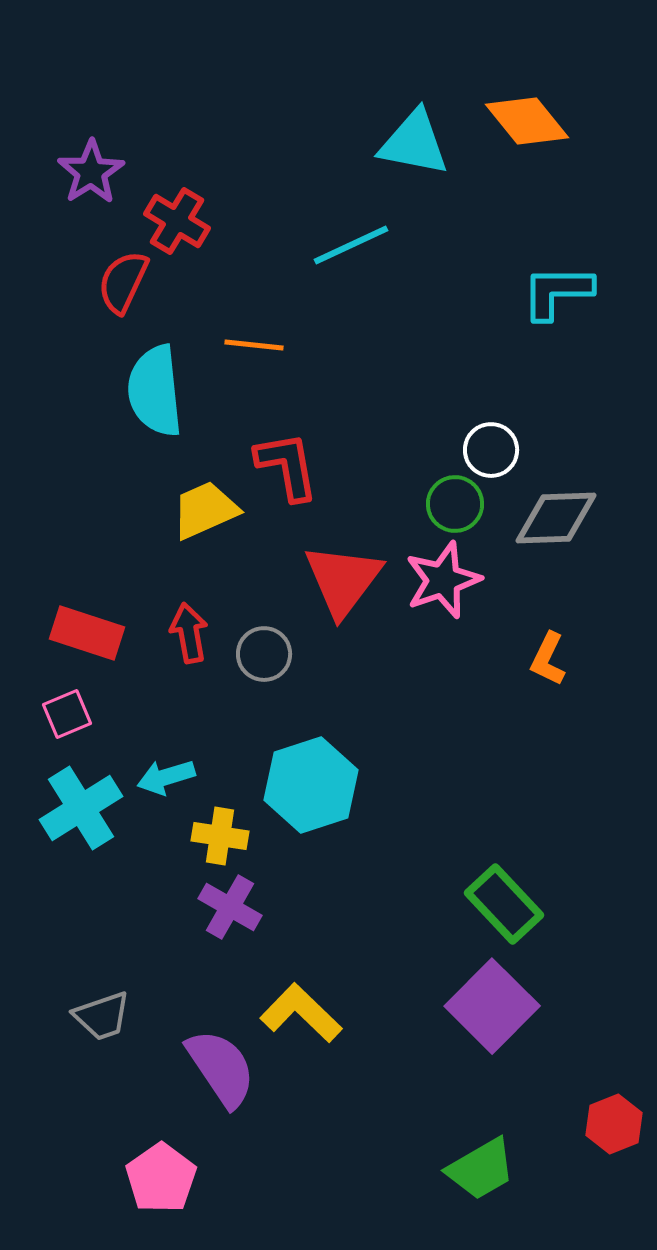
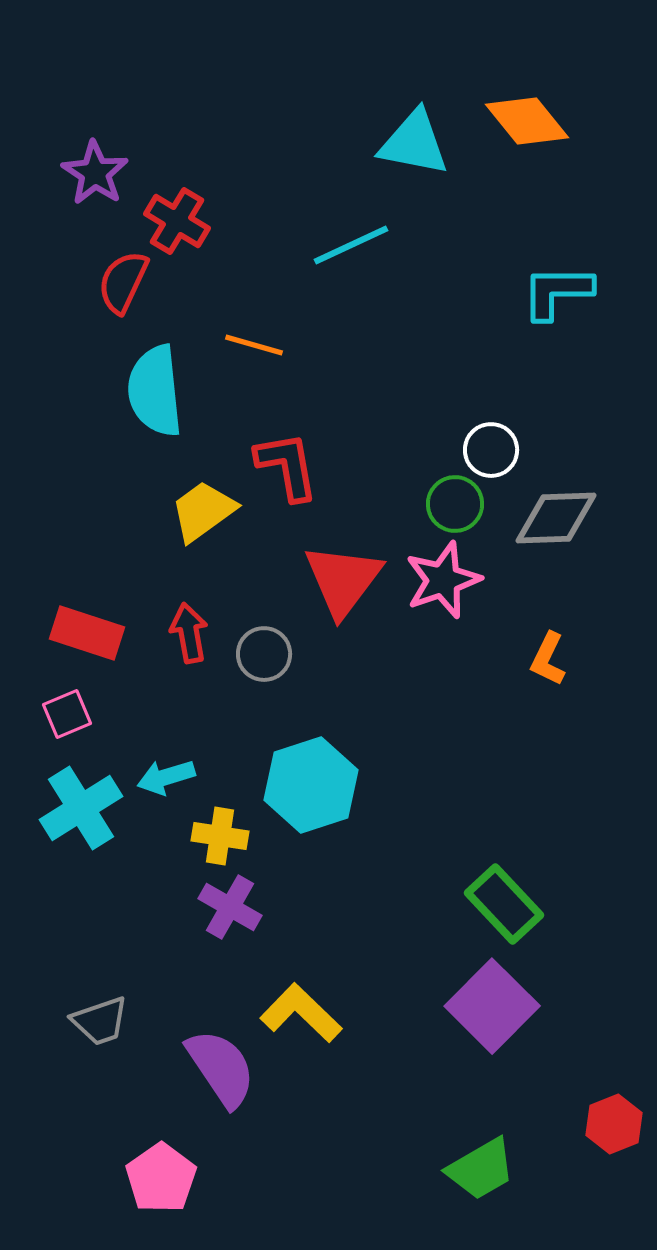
purple star: moved 4 px right, 1 px down; rotated 6 degrees counterclockwise
orange line: rotated 10 degrees clockwise
yellow trapezoid: moved 2 px left, 1 px down; rotated 12 degrees counterclockwise
gray trapezoid: moved 2 px left, 5 px down
